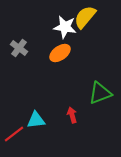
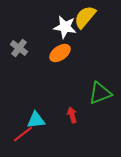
red line: moved 9 px right
